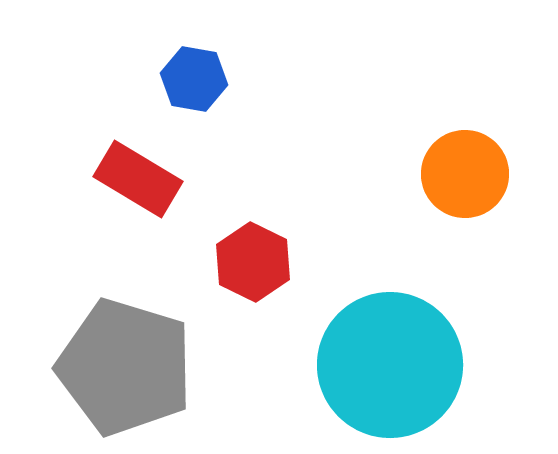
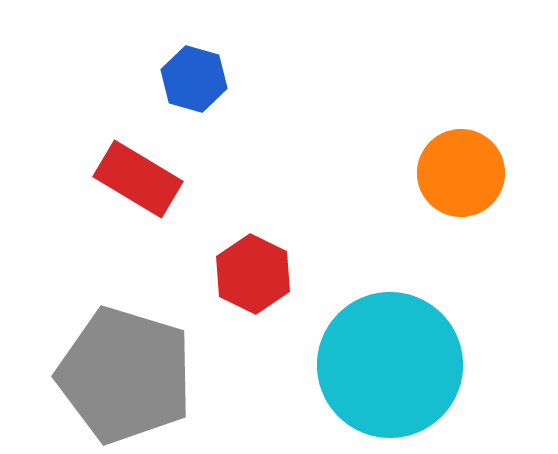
blue hexagon: rotated 6 degrees clockwise
orange circle: moved 4 px left, 1 px up
red hexagon: moved 12 px down
gray pentagon: moved 8 px down
